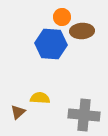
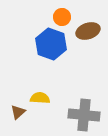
brown ellipse: moved 6 px right; rotated 15 degrees counterclockwise
blue hexagon: rotated 16 degrees clockwise
